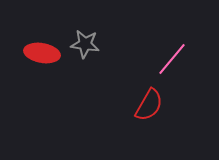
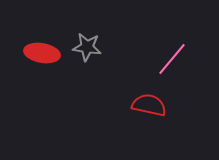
gray star: moved 2 px right, 3 px down
red semicircle: rotated 108 degrees counterclockwise
